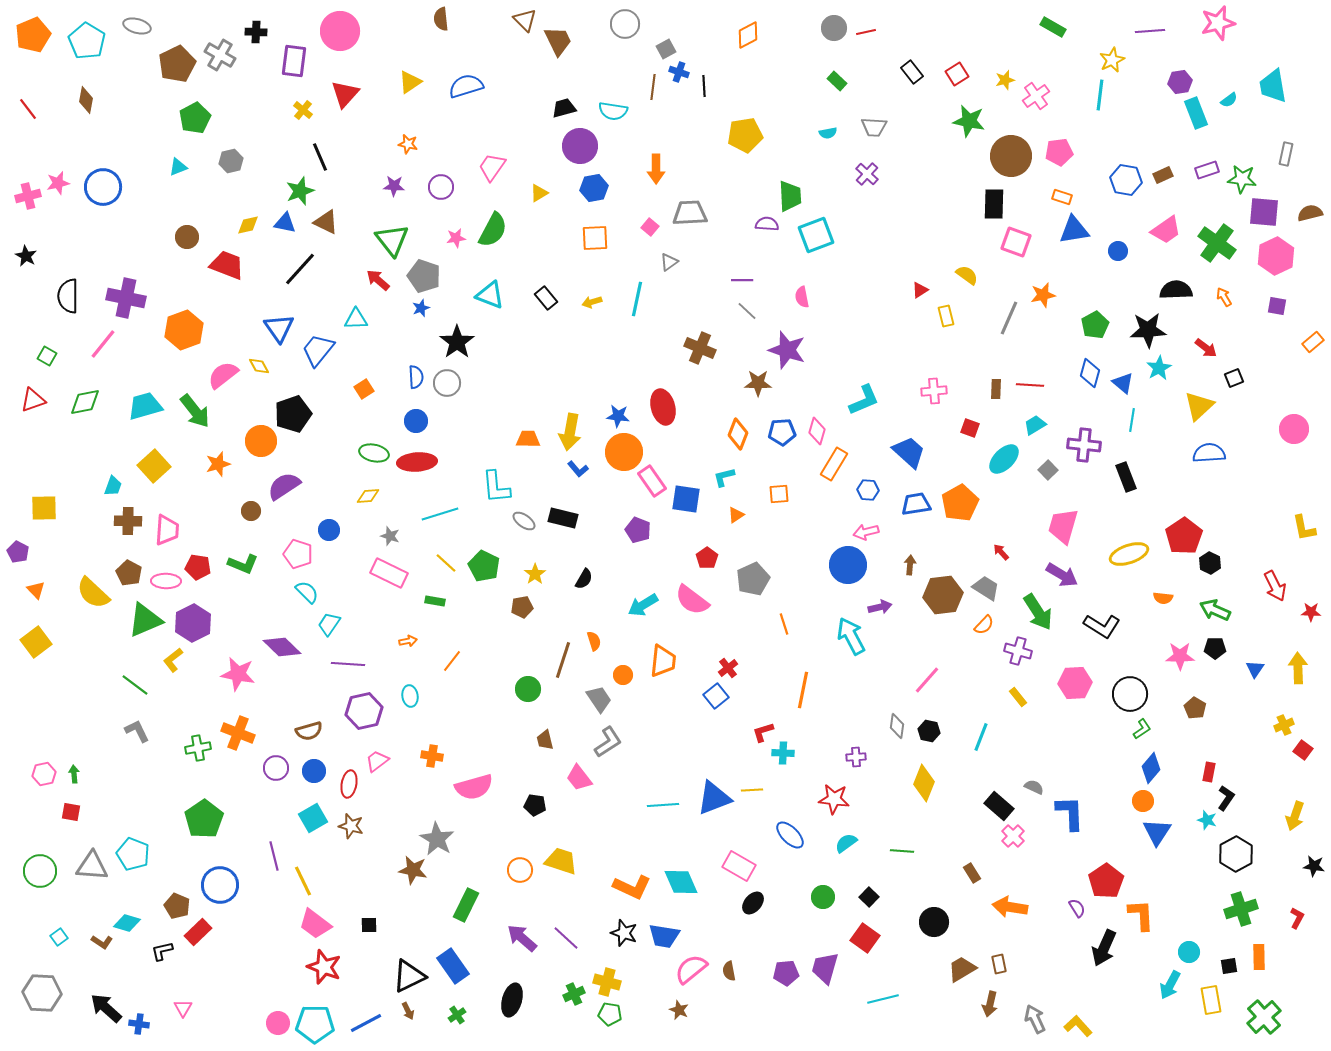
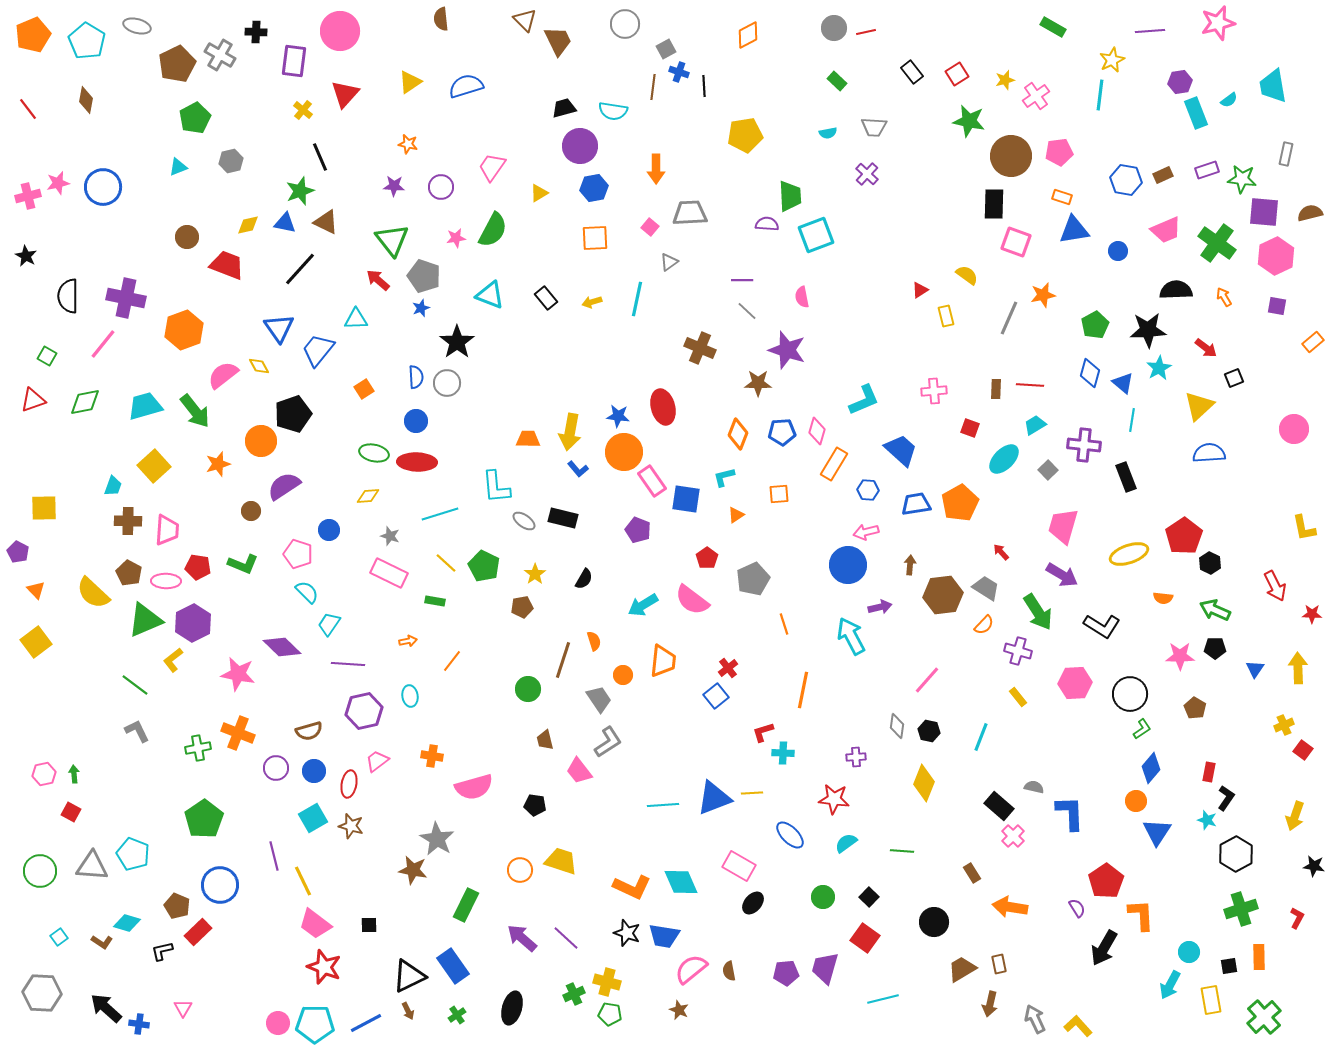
pink trapezoid at (1166, 230): rotated 12 degrees clockwise
blue trapezoid at (909, 452): moved 8 px left, 2 px up
red ellipse at (417, 462): rotated 6 degrees clockwise
red star at (1311, 612): moved 1 px right, 2 px down
pink trapezoid at (579, 778): moved 7 px up
gray semicircle at (1034, 787): rotated 12 degrees counterclockwise
yellow line at (752, 790): moved 3 px down
orange circle at (1143, 801): moved 7 px left
red square at (71, 812): rotated 18 degrees clockwise
black star at (624, 933): moved 3 px right
black arrow at (1104, 948): rotated 6 degrees clockwise
black ellipse at (512, 1000): moved 8 px down
